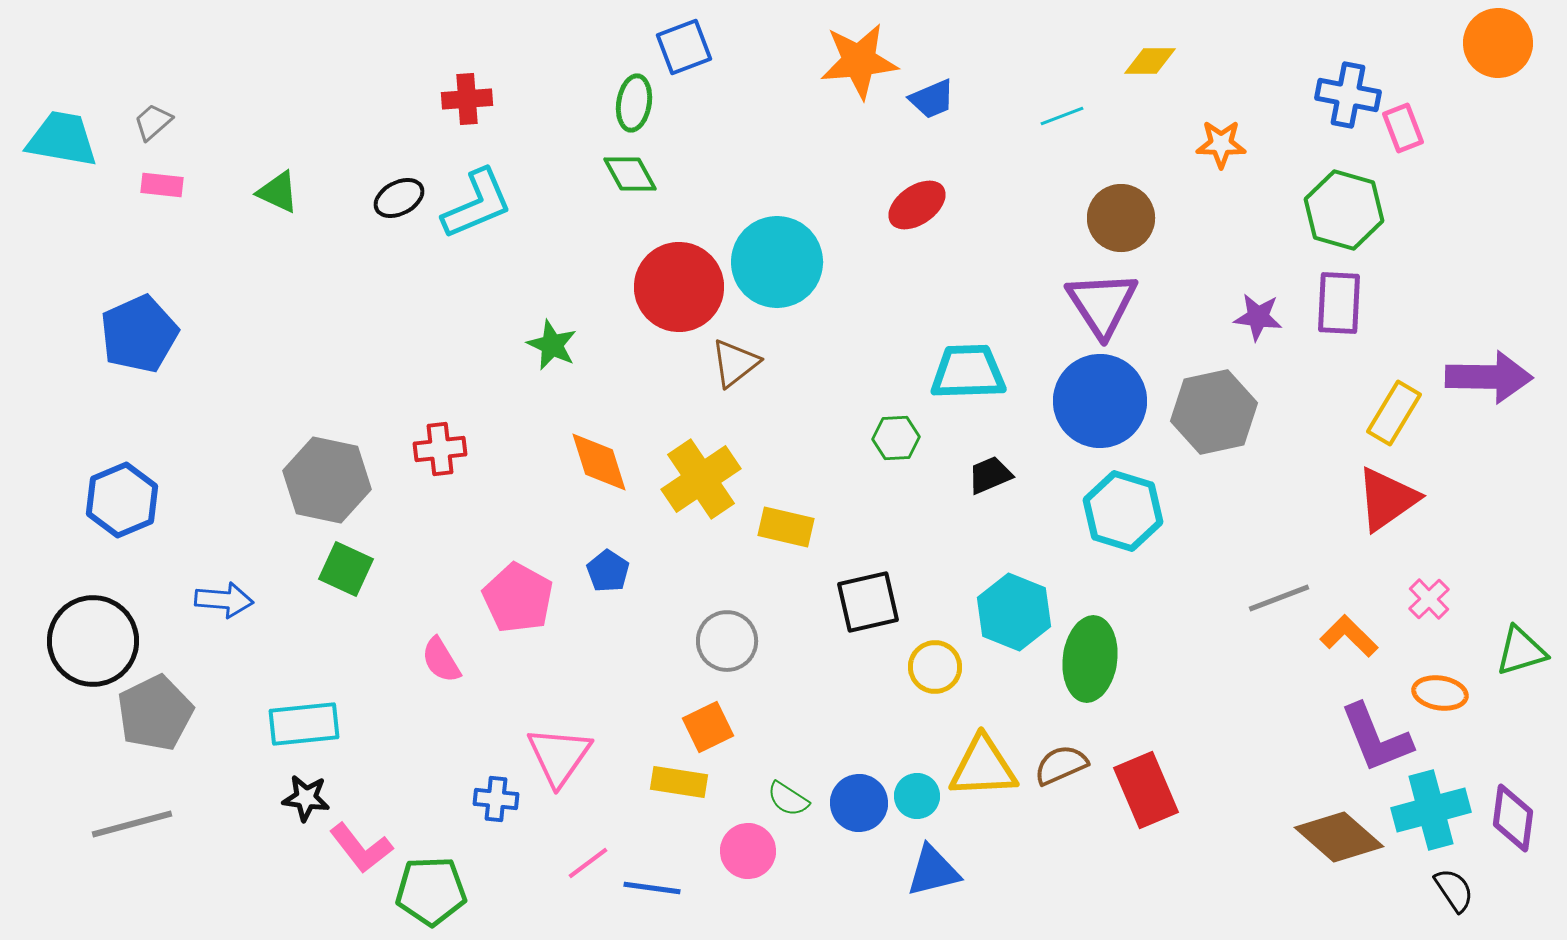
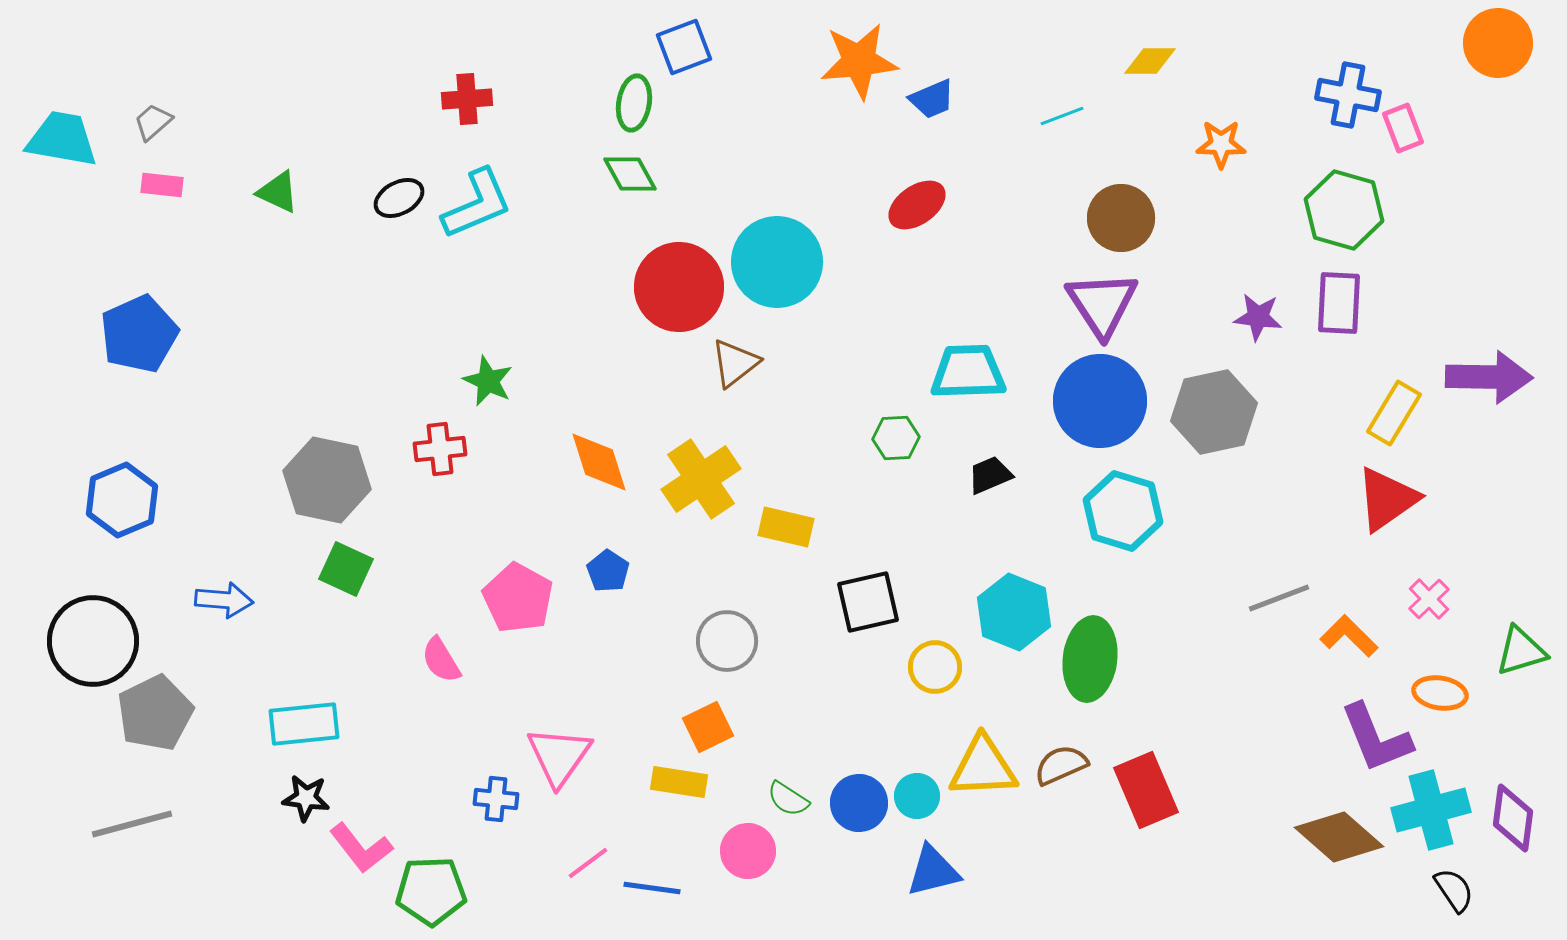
green star at (552, 345): moved 64 px left, 36 px down
